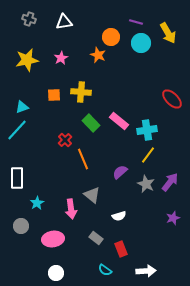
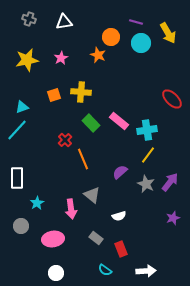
orange square: rotated 16 degrees counterclockwise
